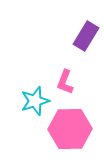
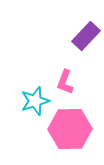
purple rectangle: rotated 12 degrees clockwise
